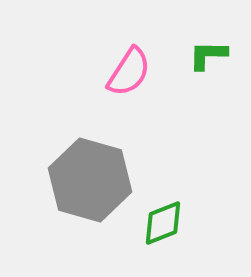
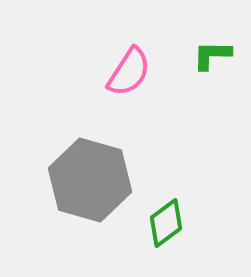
green L-shape: moved 4 px right
green diamond: moved 3 px right; rotated 15 degrees counterclockwise
